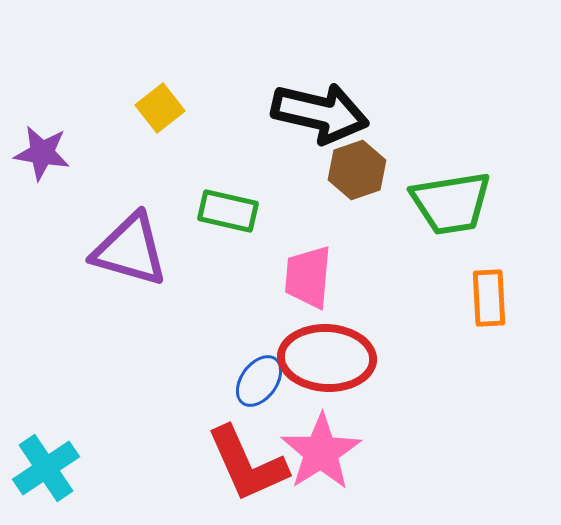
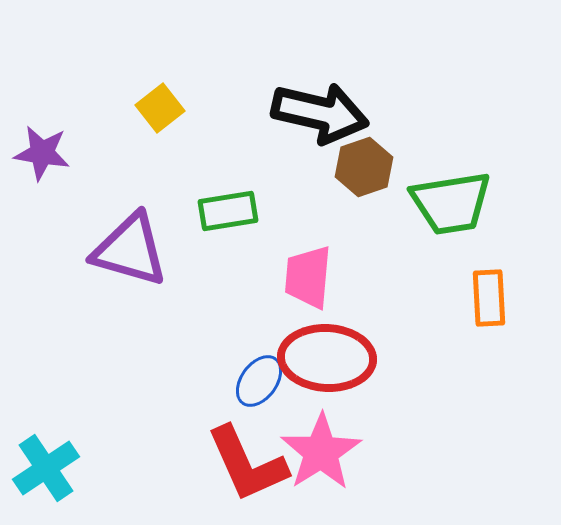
brown hexagon: moved 7 px right, 3 px up
green rectangle: rotated 22 degrees counterclockwise
